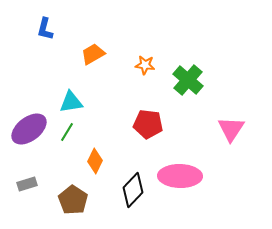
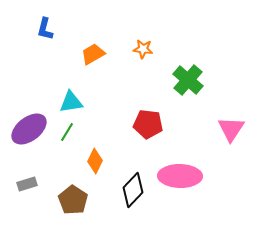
orange star: moved 2 px left, 16 px up
